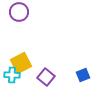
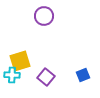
purple circle: moved 25 px right, 4 px down
yellow square: moved 1 px left, 2 px up; rotated 10 degrees clockwise
